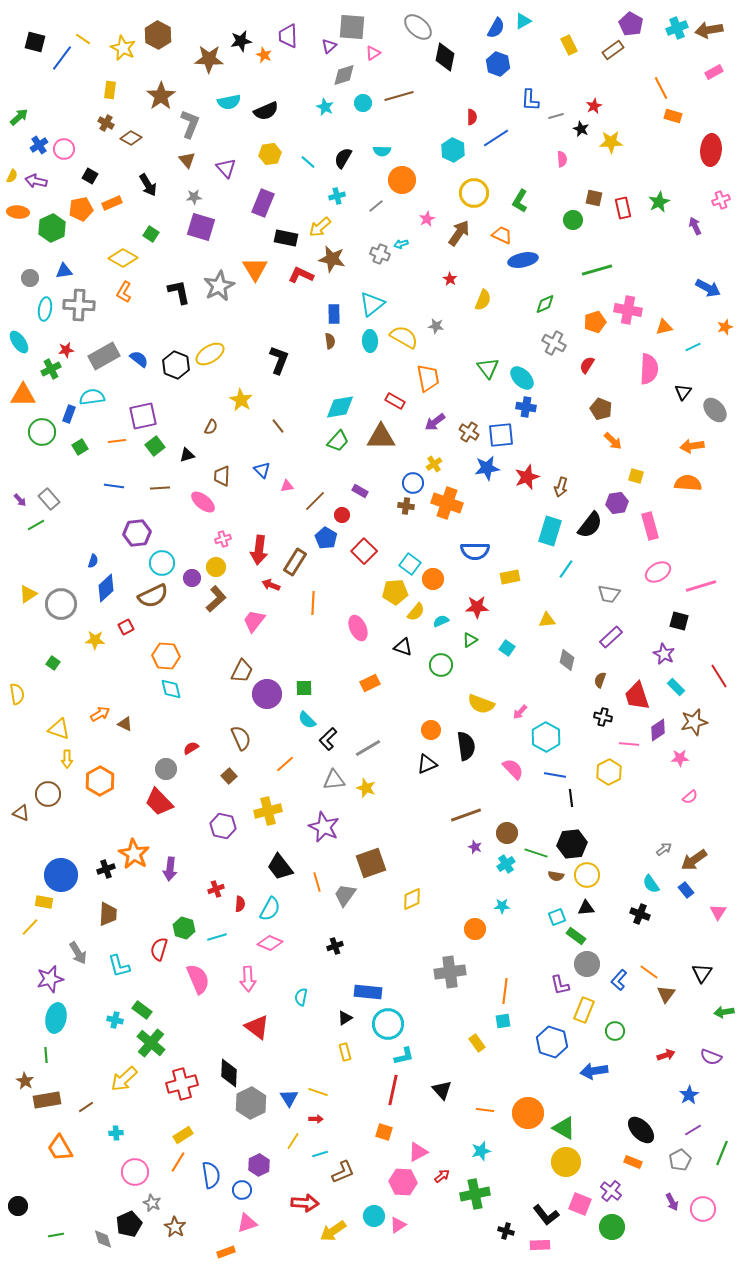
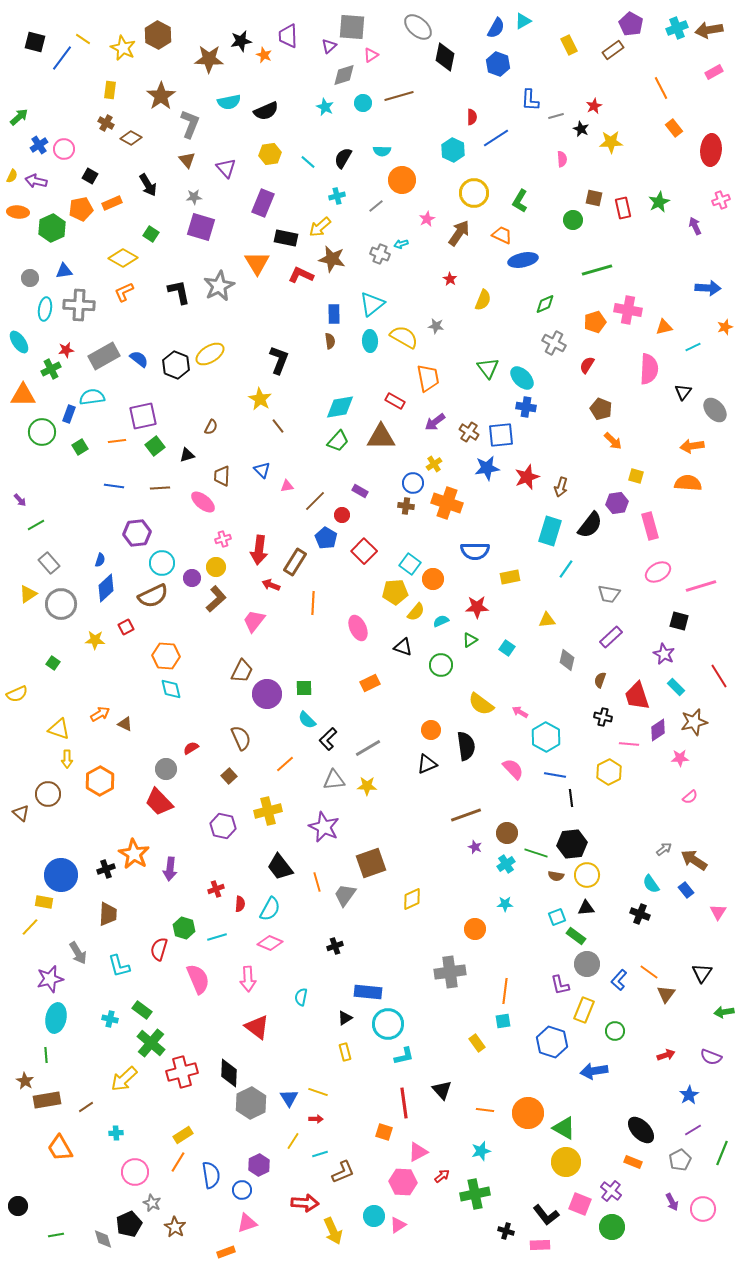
pink triangle at (373, 53): moved 2 px left, 2 px down
orange rectangle at (673, 116): moved 1 px right, 12 px down; rotated 36 degrees clockwise
orange triangle at (255, 269): moved 2 px right, 6 px up
blue arrow at (708, 288): rotated 25 degrees counterclockwise
orange L-shape at (124, 292): rotated 35 degrees clockwise
yellow star at (241, 400): moved 19 px right, 1 px up
gray rectangle at (49, 499): moved 64 px down
blue semicircle at (93, 561): moved 7 px right, 1 px up
yellow semicircle at (17, 694): rotated 75 degrees clockwise
yellow semicircle at (481, 704): rotated 16 degrees clockwise
pink arrow at (520, 712): rotated 77 degrees clockwise
yellow star at (366, 788): moved 1 px right, 2 px up; rotated 18 degrees counterclockwise
brown triangle at (21, 813): rotated 18 degrees clockwise
brown arrow at (694, 860): rotated 68 degrees clockwise
cyan star at (502, 906): moved 3 px right, 2 px up
cyan cross at (115, 1020): moved 5 px left, 1 px up
red cross at (182, 1084): moved 12 px up
red line at (393, 1090): moved 11 px right, 13 px down; rotated 20 degrees counterclockwise
yellow arrow at (333, 1231): rotated 80 degrees counterclockwise
